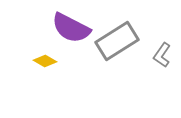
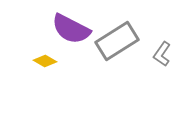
purple semicircle: moved 1 px down
gray L-shape: moved 1 px up
